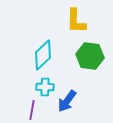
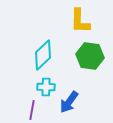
yellow L-shape: moved 4 px right
cyan cross: moved 1 px right
blue arrow: moved 2 px right, 1 px down
